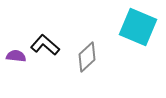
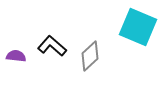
black L-shape: moved 7 px right, 1 px down
gray diamond: moved 3 px right, 1 px up
